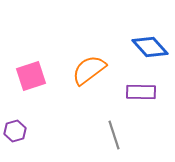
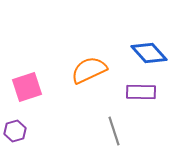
blue diamond: moved 1 px left, 6 px down
orange semicircle: rotated 12 degrees clockwise
pink square: moved 4 px left, 11 px down
gray line: moved 4 px up
